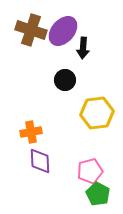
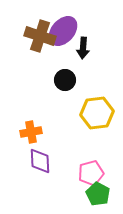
brown cross: moved 9 px right, 6 px down
pink pentagon: moved 1 px right, 2 px down
